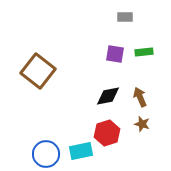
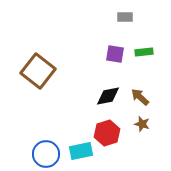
brown arrow: rotated 24 degrees counterclockwise
